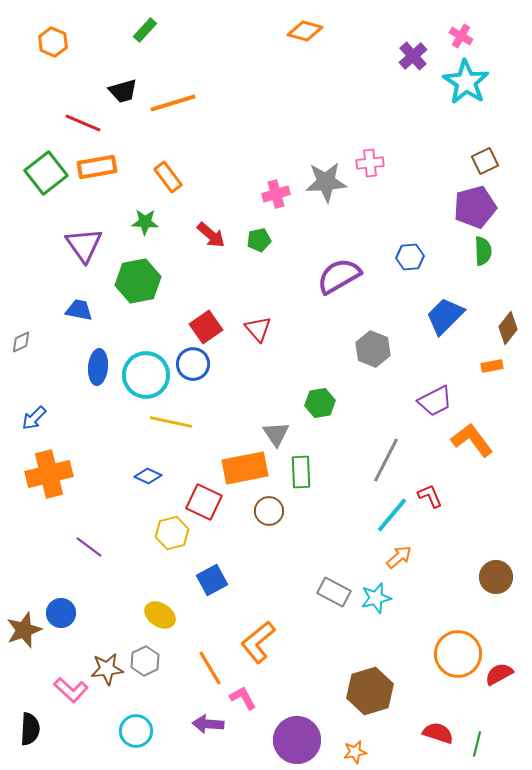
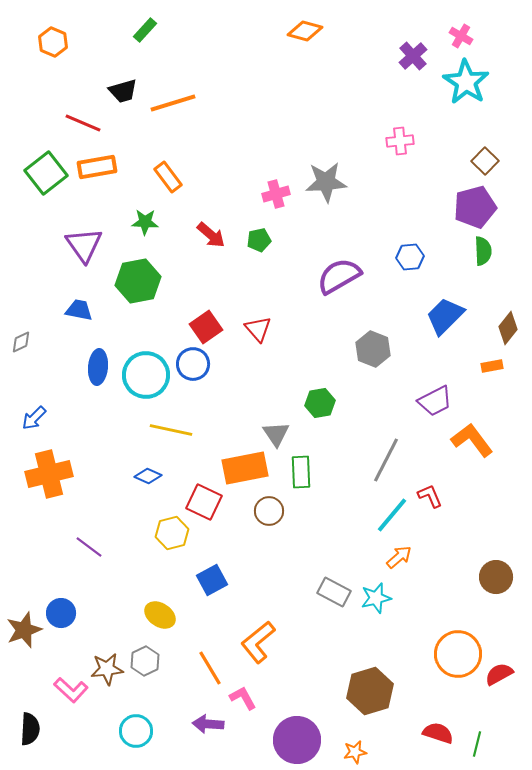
brown square at (485, 161): rotated 20 degrees counterclockwise
pink cross at (370, 163): moved 30 px right, 22 px up
yellow line at (171, 422): moved 8 px down
